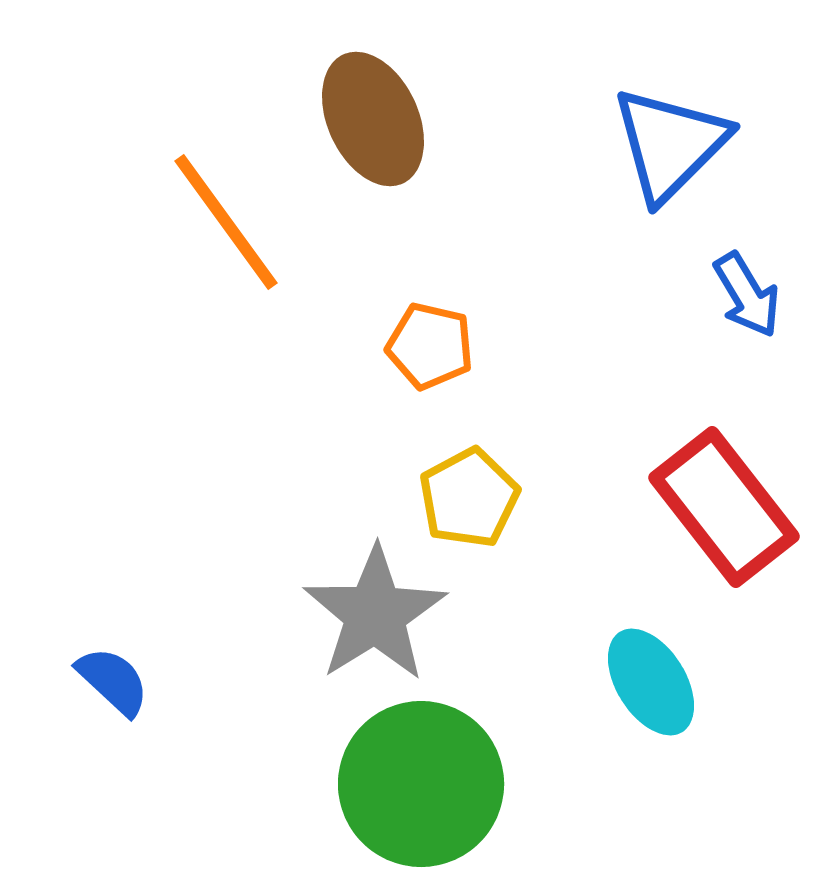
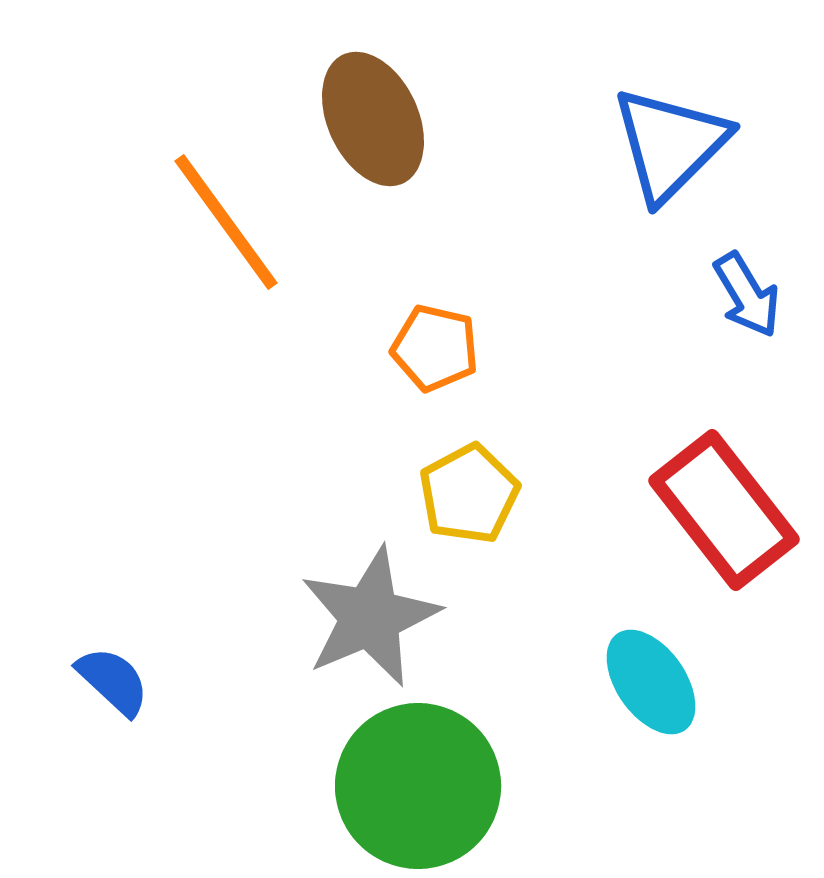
orange pentagon: moved 5 px right, 2 px down
yellow pentagon: moved 4 px up
red rectangle: moved 3 px down
gray star: moved 5 px left, 3 px down; rotated 9 degrees clockwise
cyan ellipse: rotated 3 degrees counterclockwise
green circle: moved 3 px left, 2 px down
